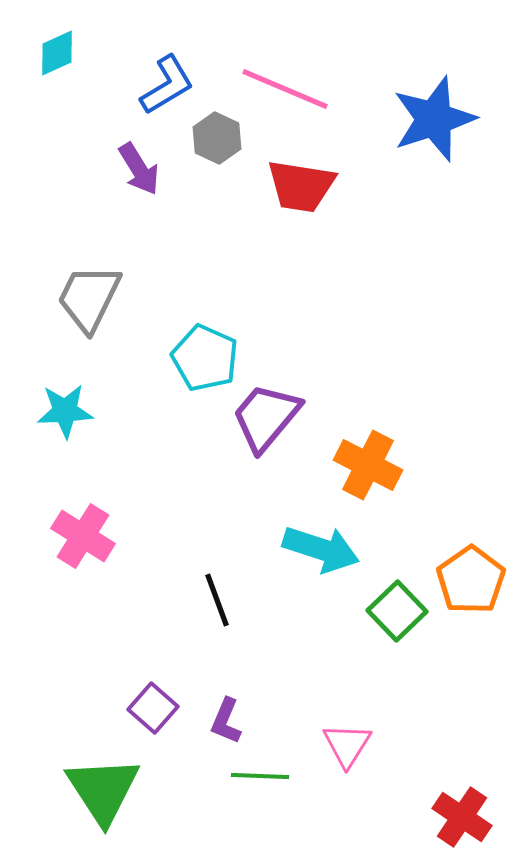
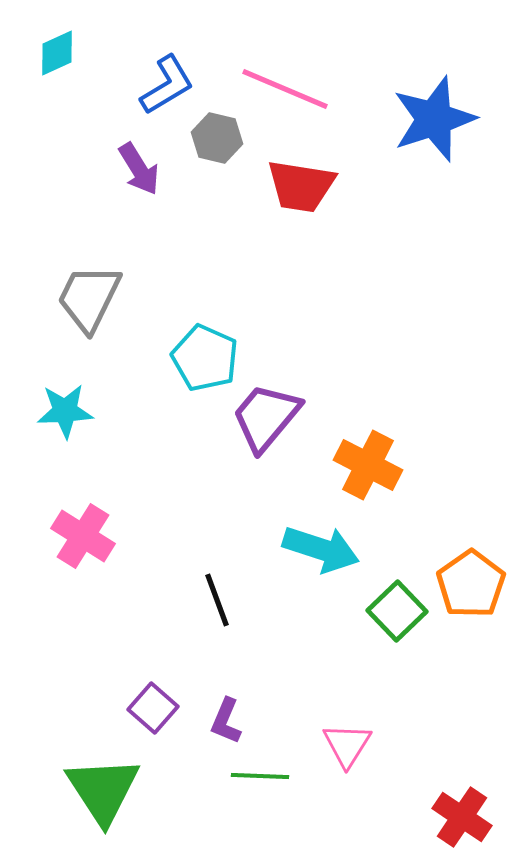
gray hexagon: rotated 12 degrees counterclockwise
orange pentagon: moved 4 px down
